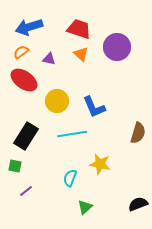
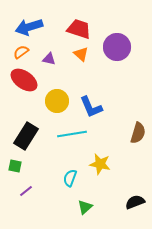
blue L-shape: moved 3 px left
black semicircle: moved 3 px left, 2 px up
